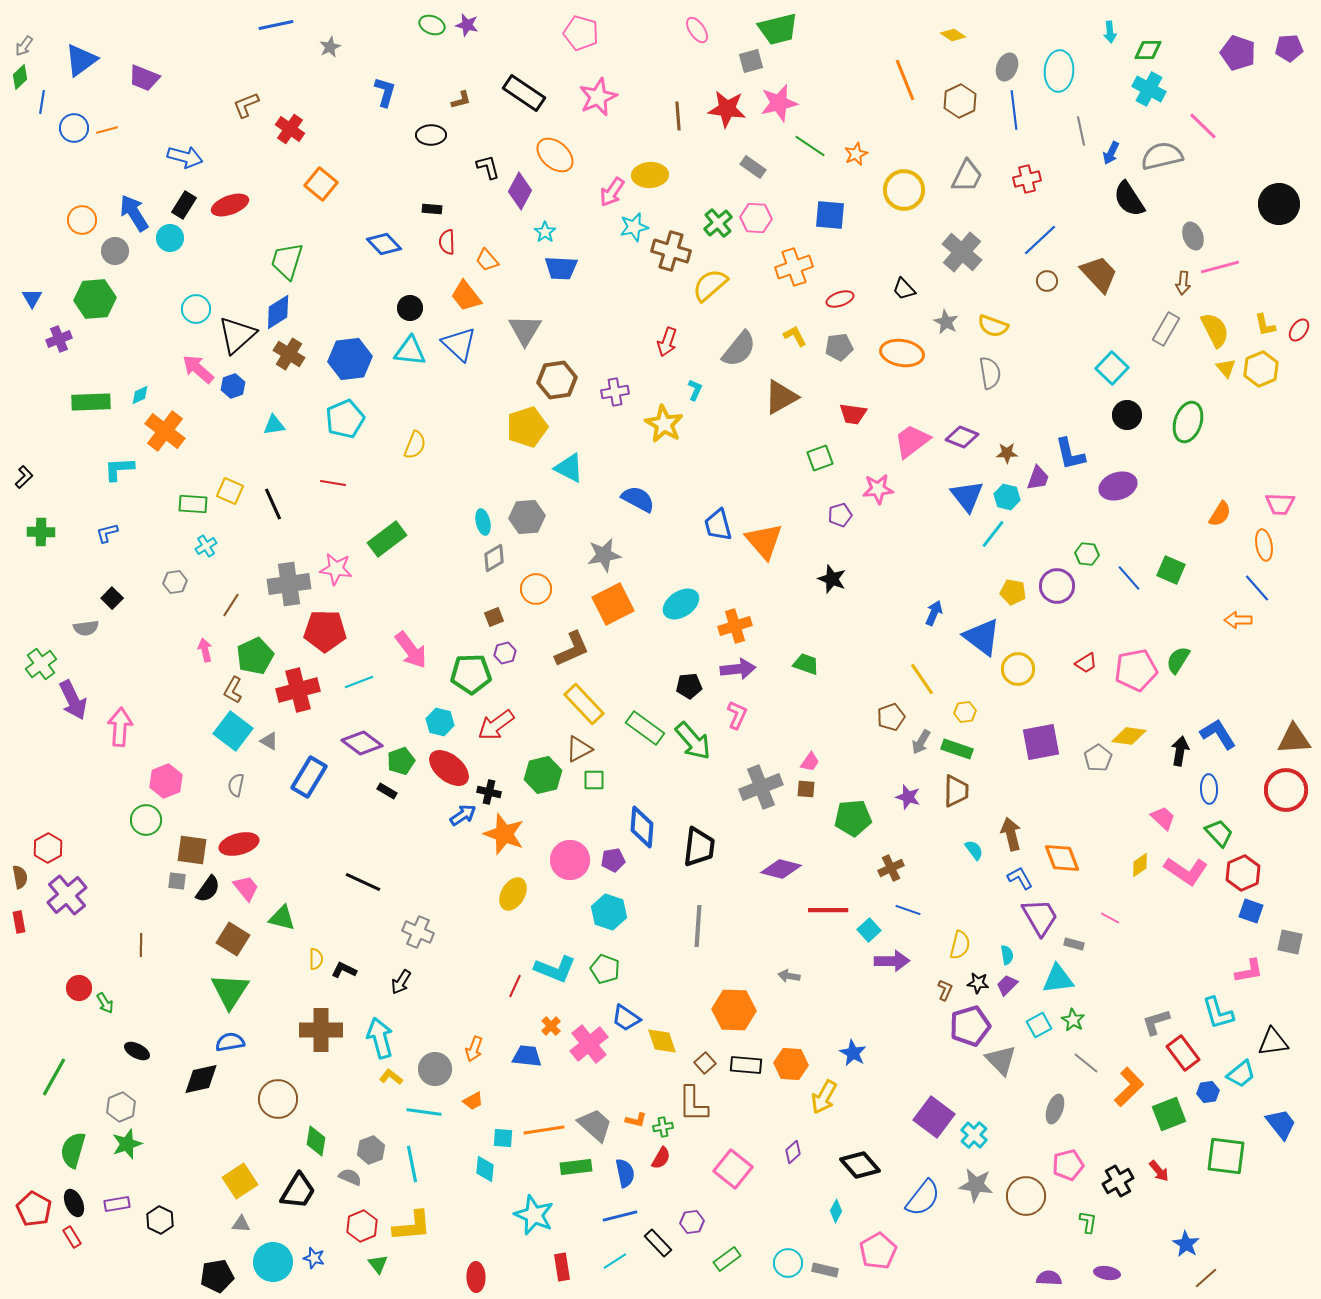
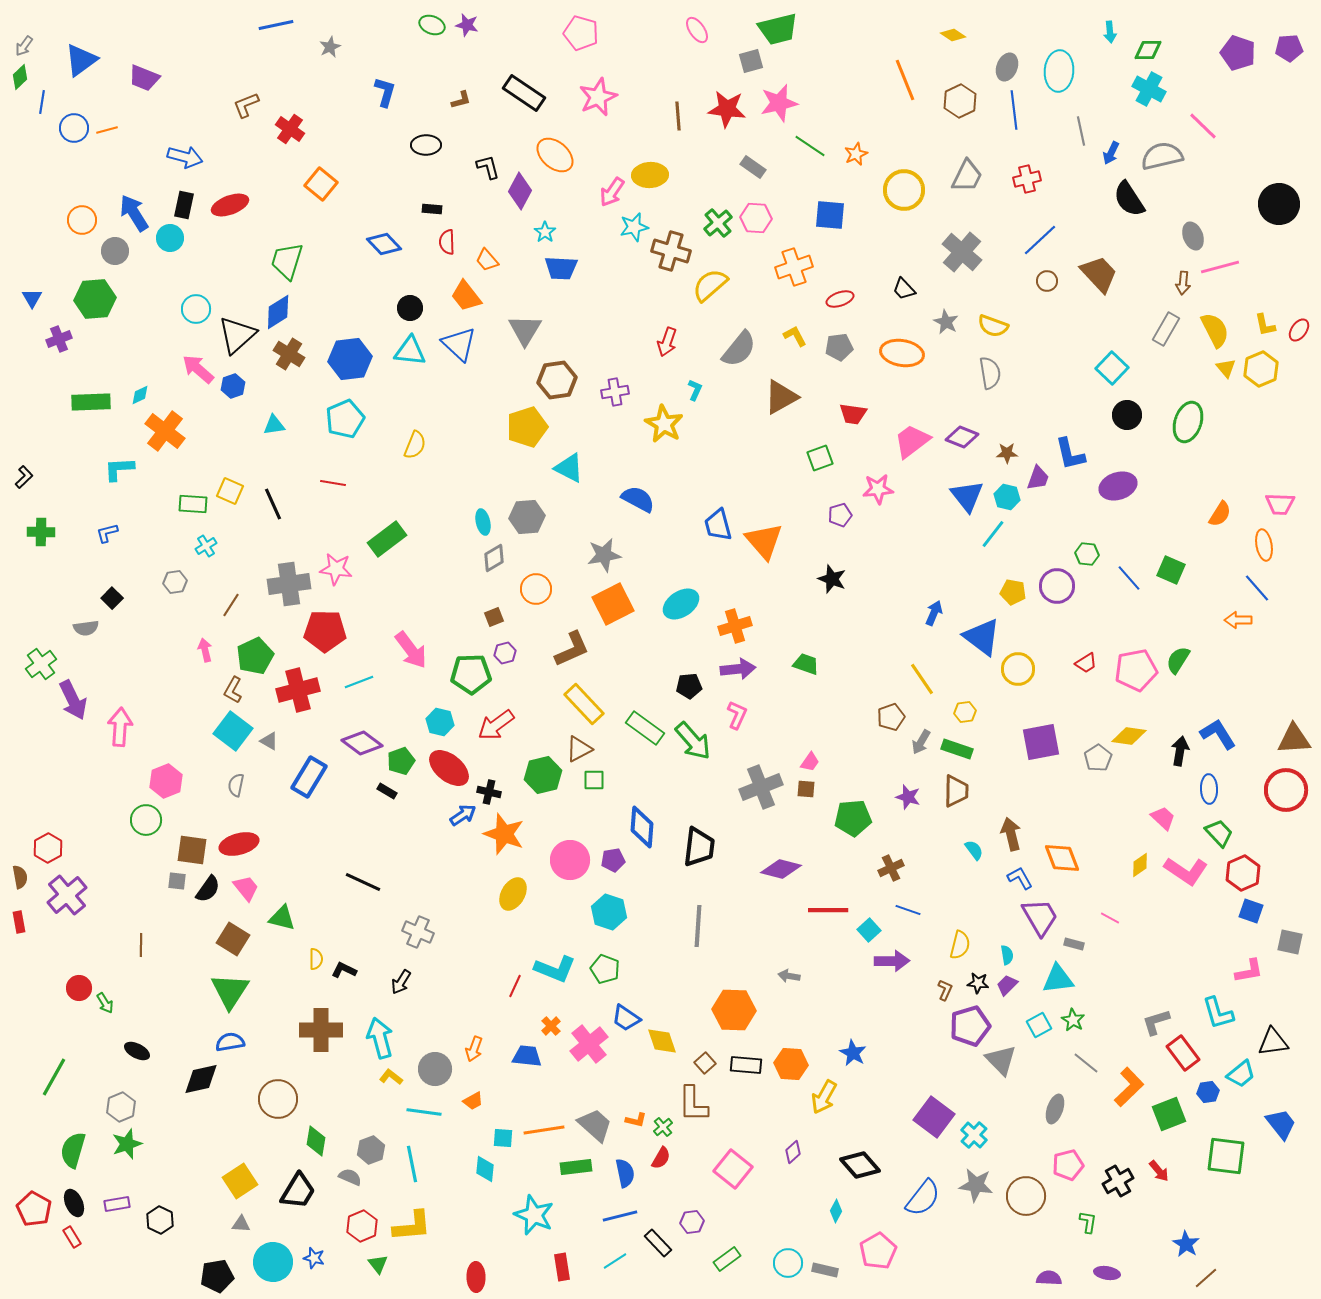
black ellipse at (431, 135): moved 5 px left, 10 px down
black rectangle at (184, 205): rotated 20 degrees counterclockwise
green cross at (663, 1127): rotated 30 degrees counterclockwise
